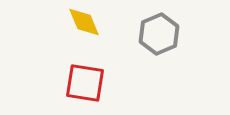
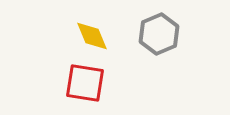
yellow diamond: moved 8 px right, 14 px down
